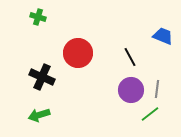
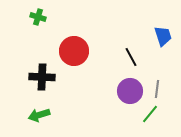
blue trapezoid: rotated 50 degrees clockwise
red circle: moved 4 px left, 2 px up
black line: moved 1 px right
black cross: rotated 20 degrees counterclockwise
purple circle: moved 1 px left, 1 px down
green line: rotated 12 degrees counterclockwise
